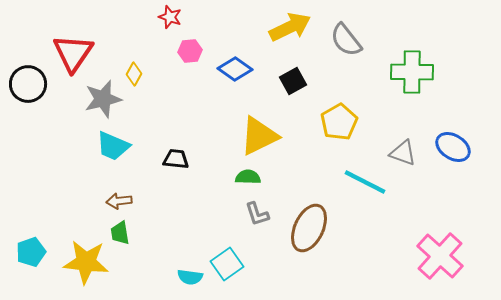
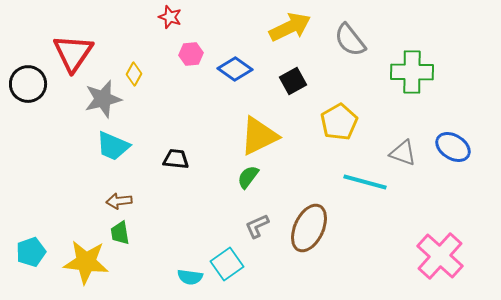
gray semicircle: moved 4 px right
pink hexagon: moved 1 px right, 3 px down
green semicircle: rotated 55 degrees counterclockwise
cyan line: rotated 12 degrees counterclockwise
gray L-shape: moved 12 px down; rotated 84 degrees clockwise
